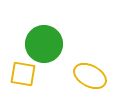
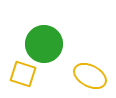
yellow square: rotated 8 degrees clockwise
